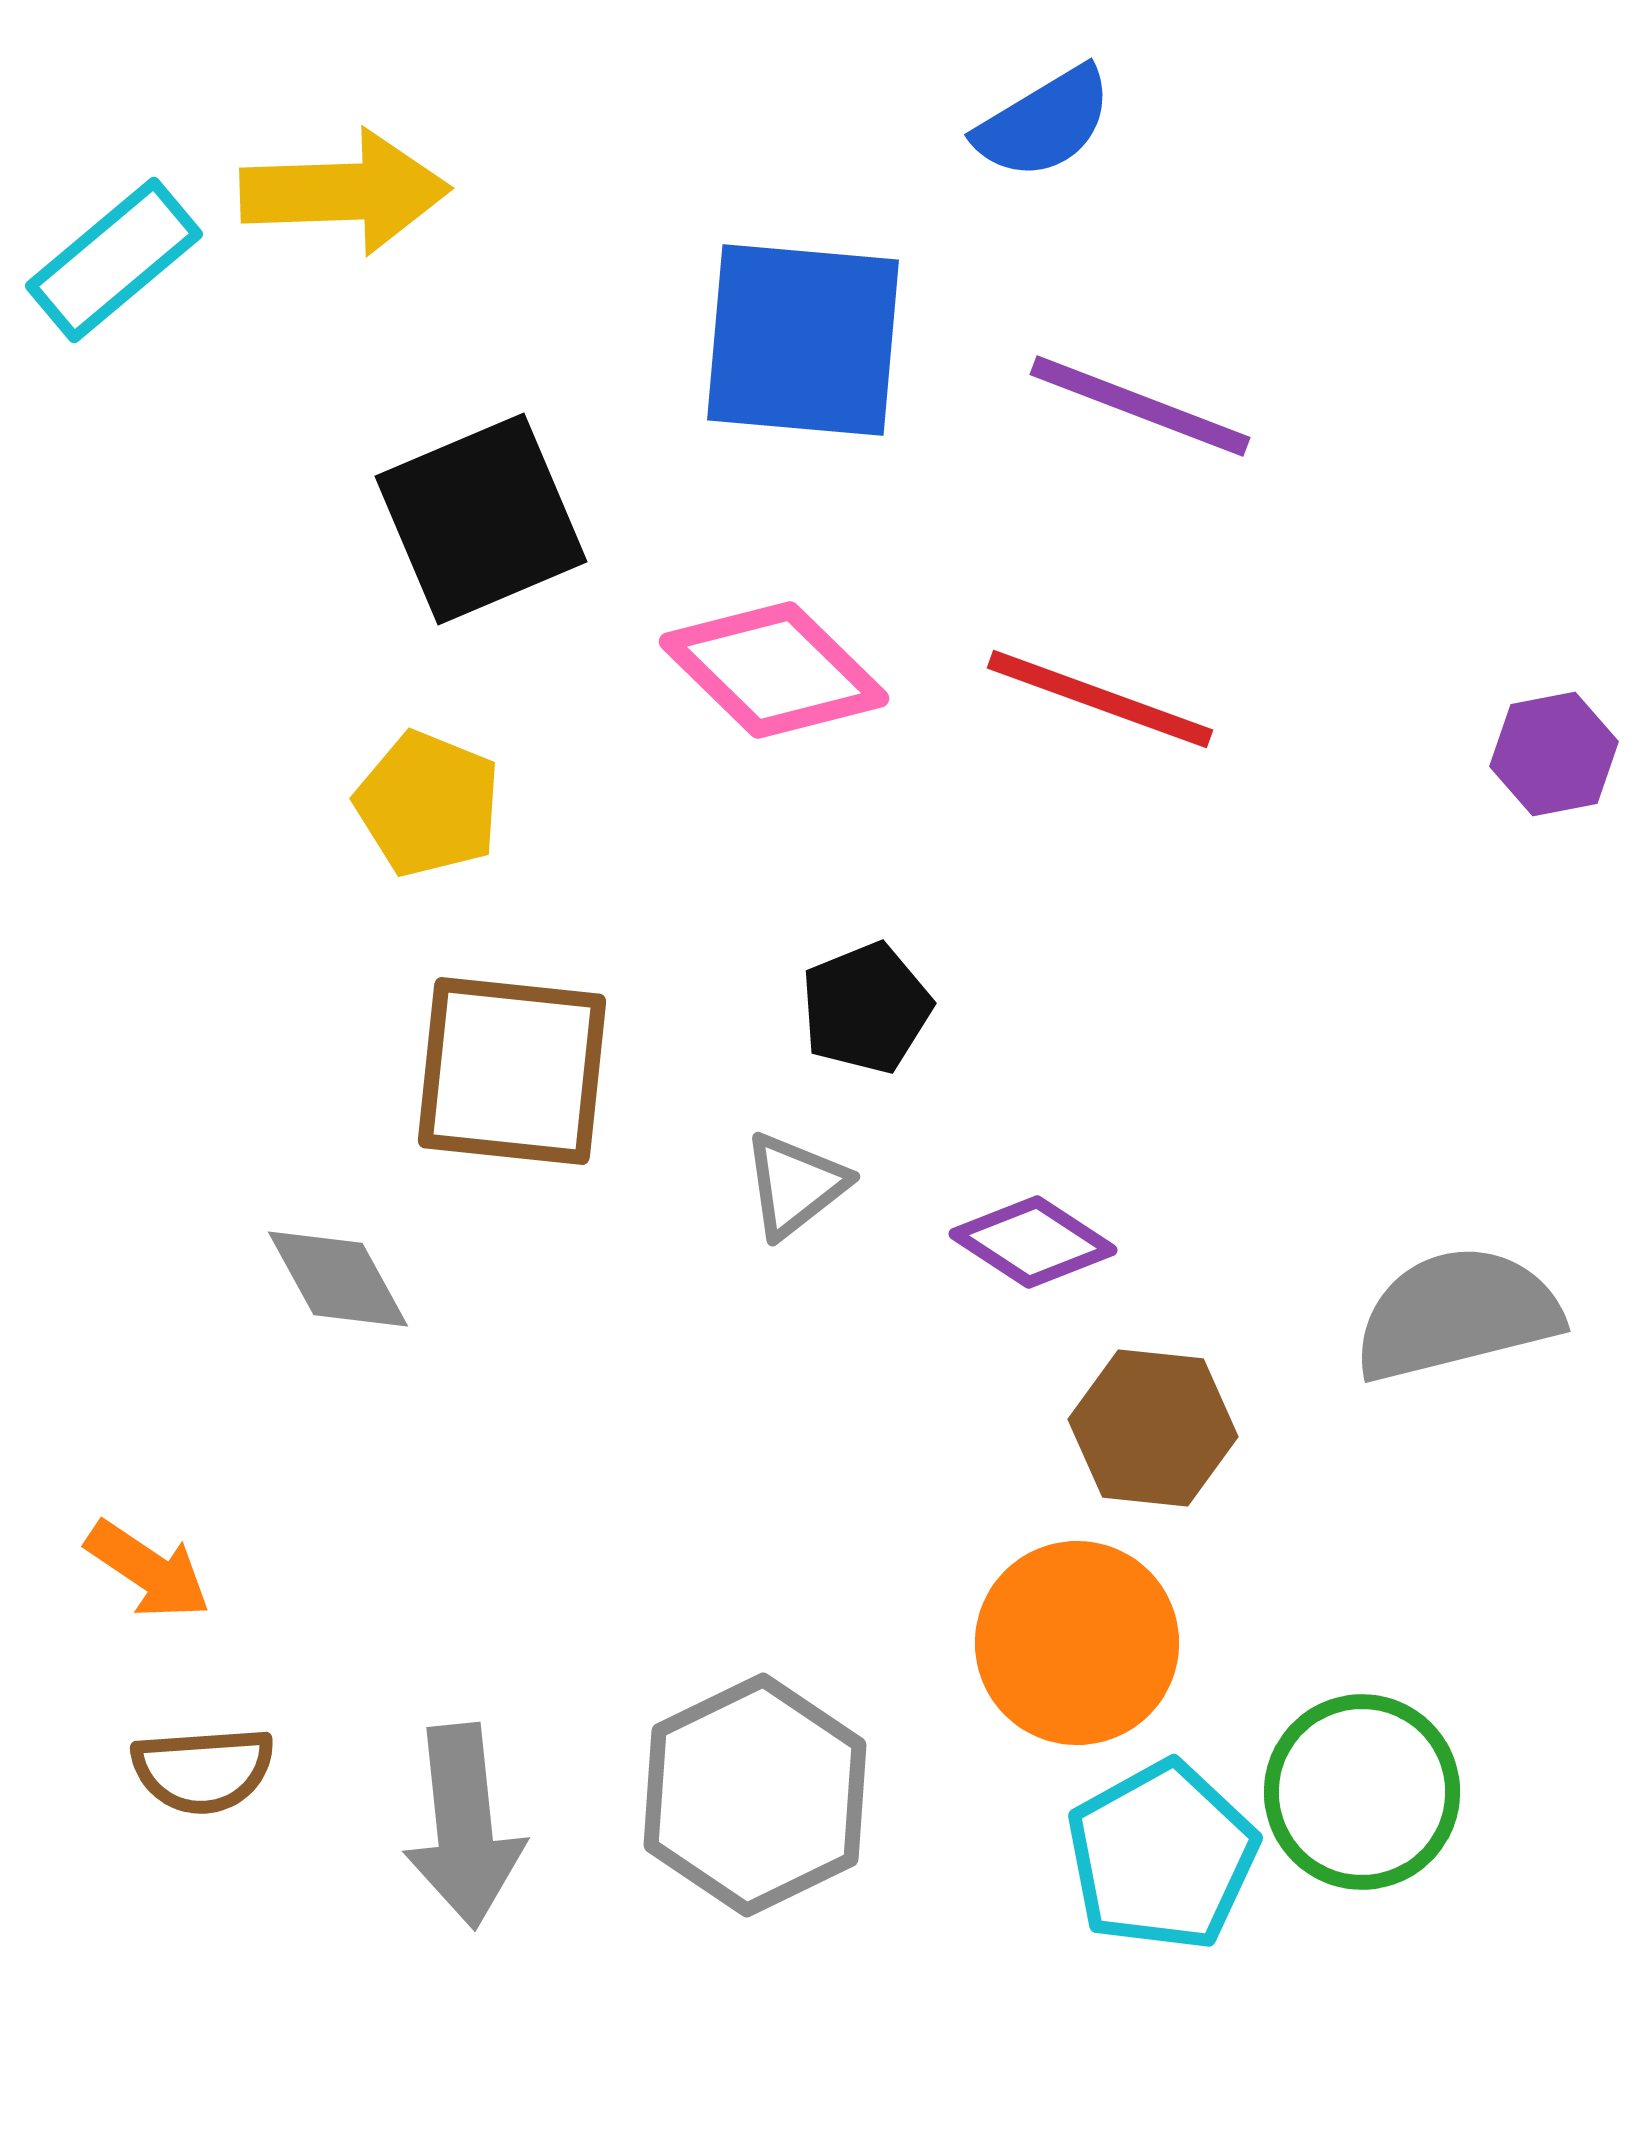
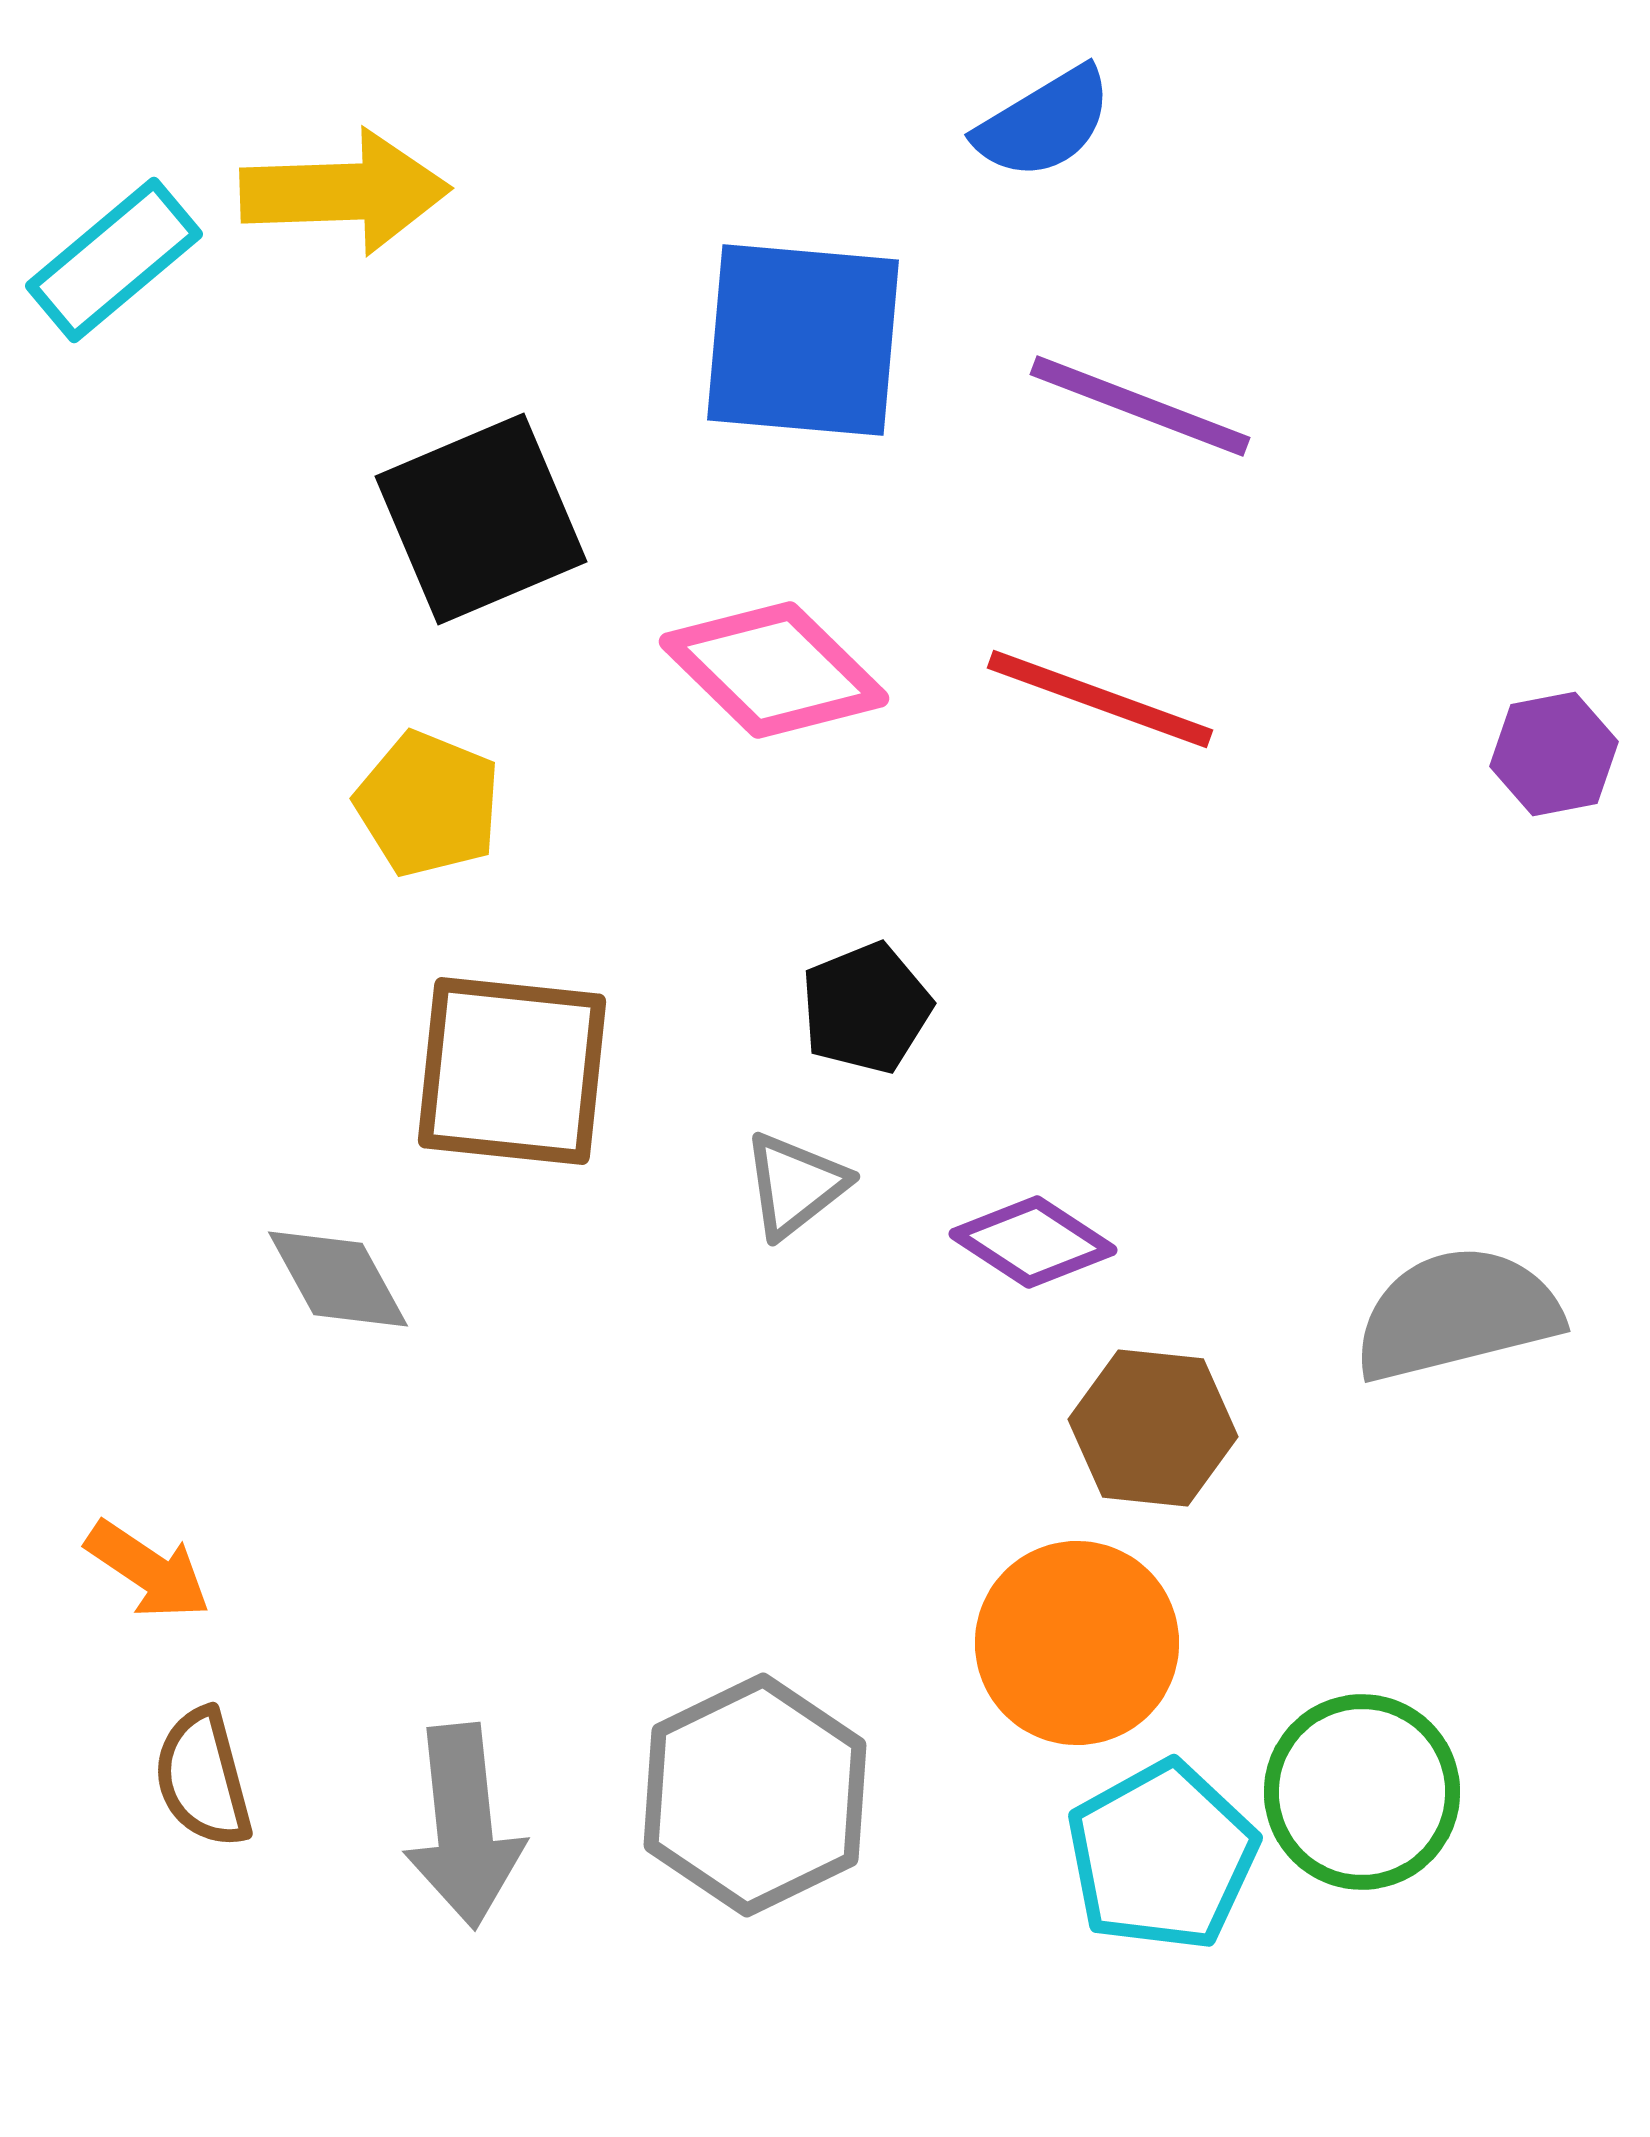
brown semicircle: moved 8 px down; rotated 79 degrees clockwise
